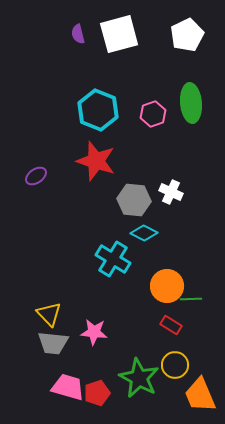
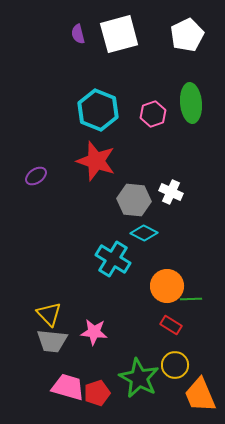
gray trapezoid: moved 1 px left, 2 px up
